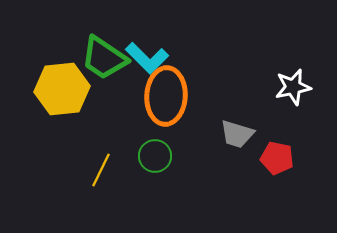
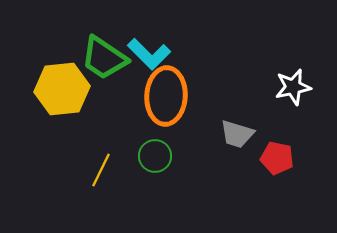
cyan L-shape: moved 2 px right, 4 px up
